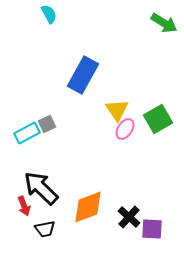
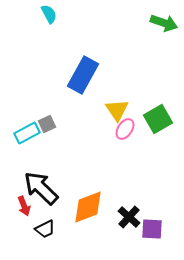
green arrow: rotated 12 degrees counterclockwise
black trapezoid: rotated 15 degrees counterclockwise
